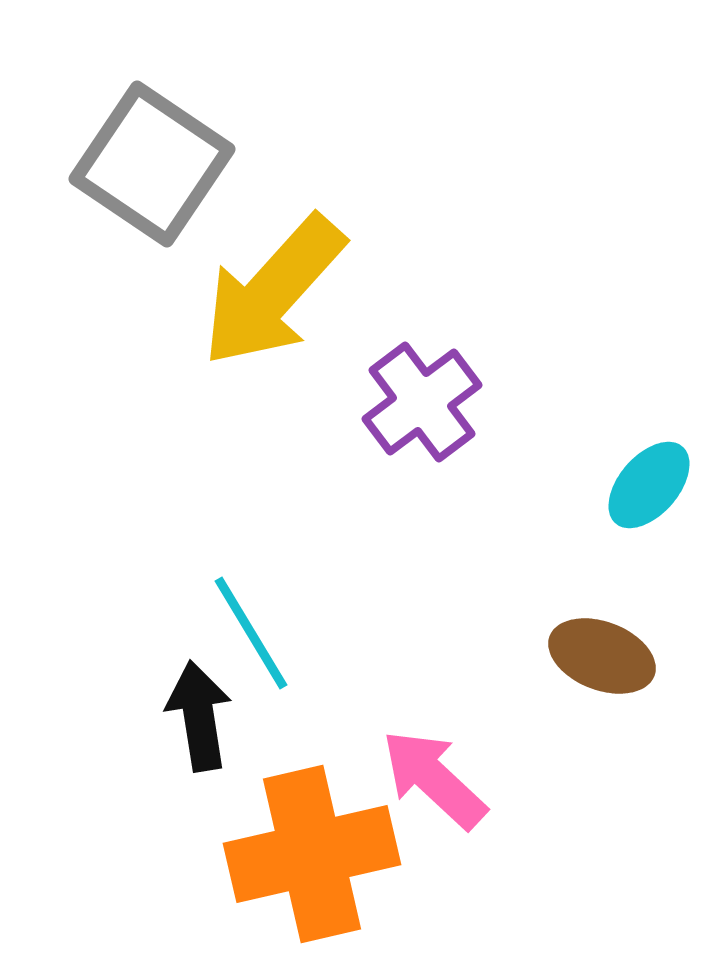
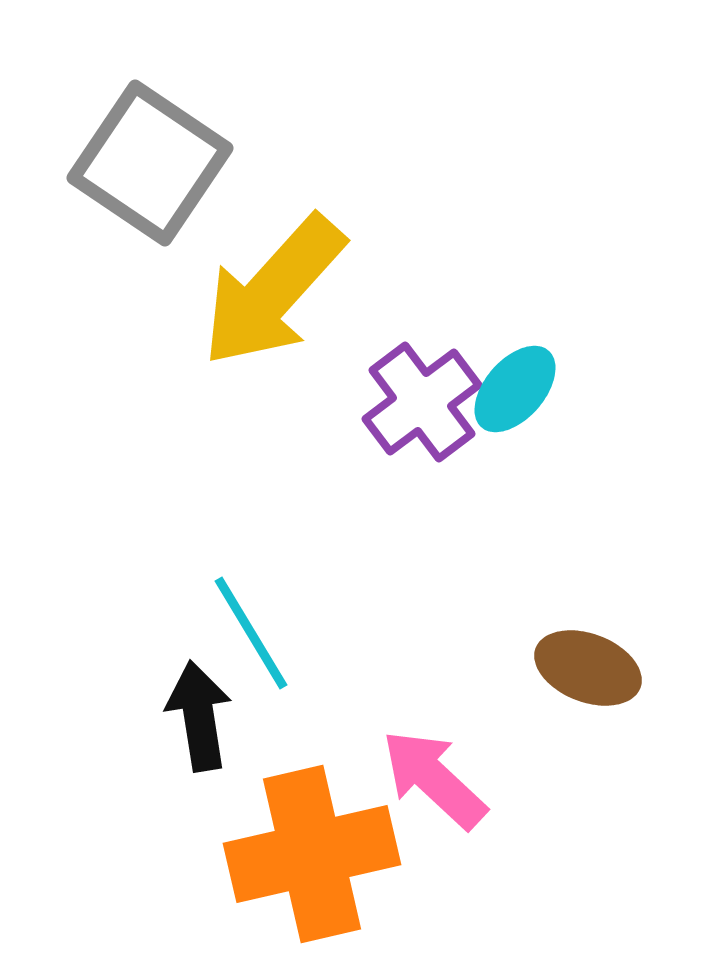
gray square: moved 2 px left, 1 px up
cyan ellipse: moved 134 px left, 96 px up
brown ellipse: moved 14 px left, 12 px down
